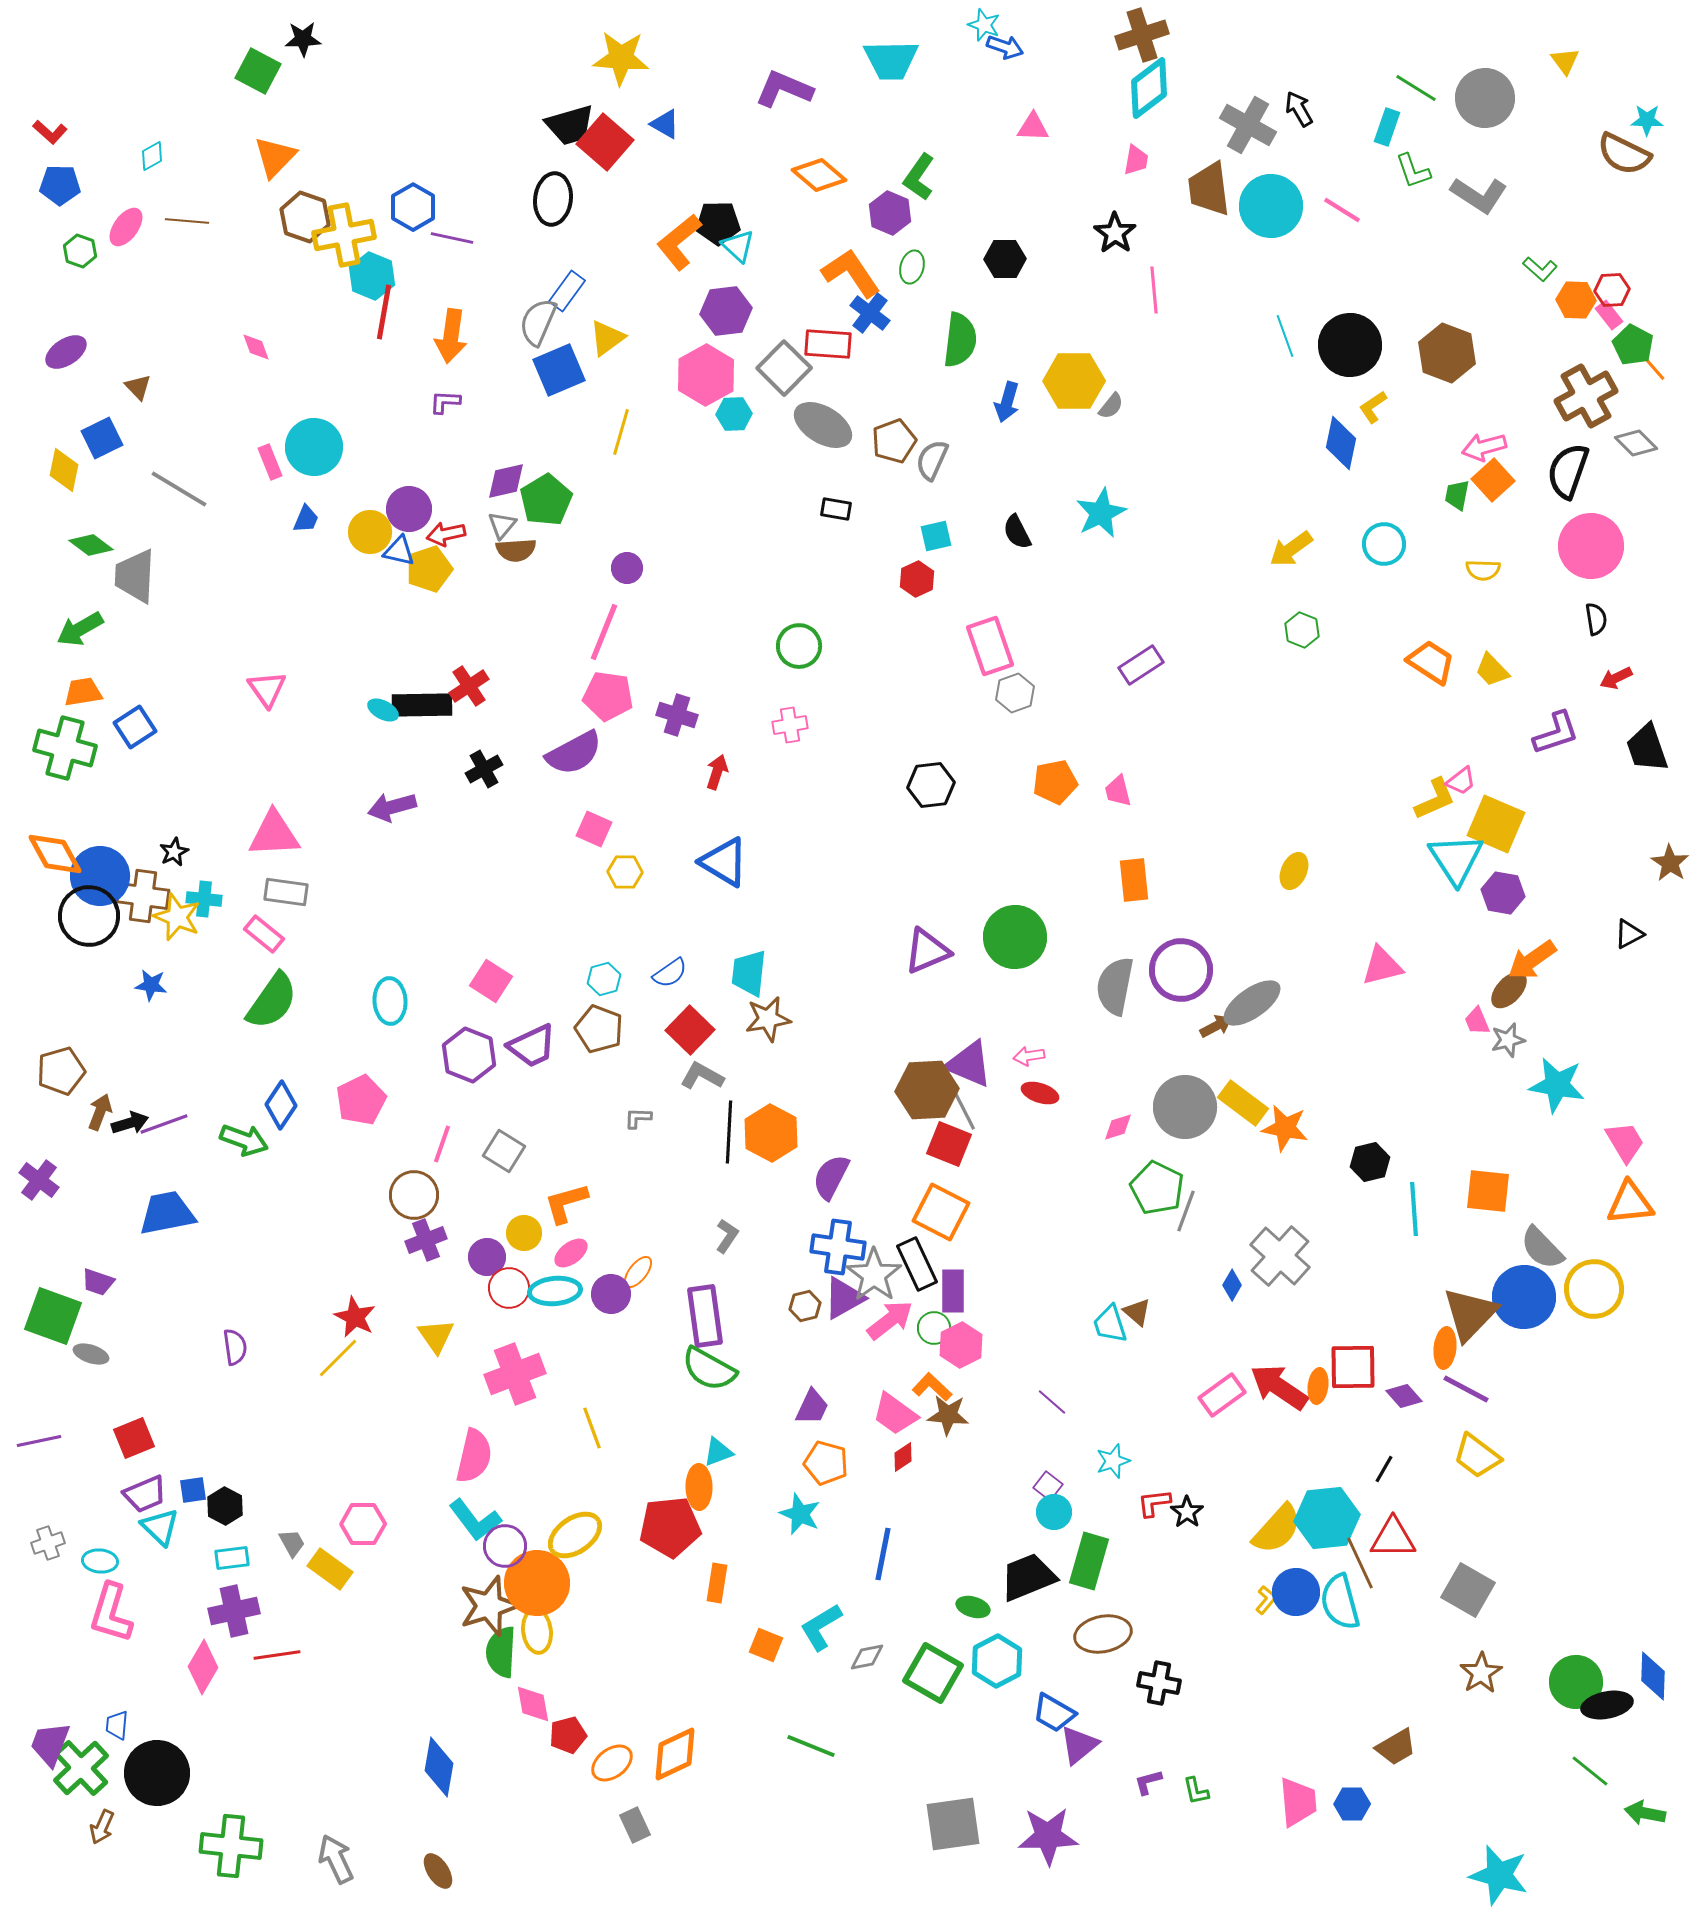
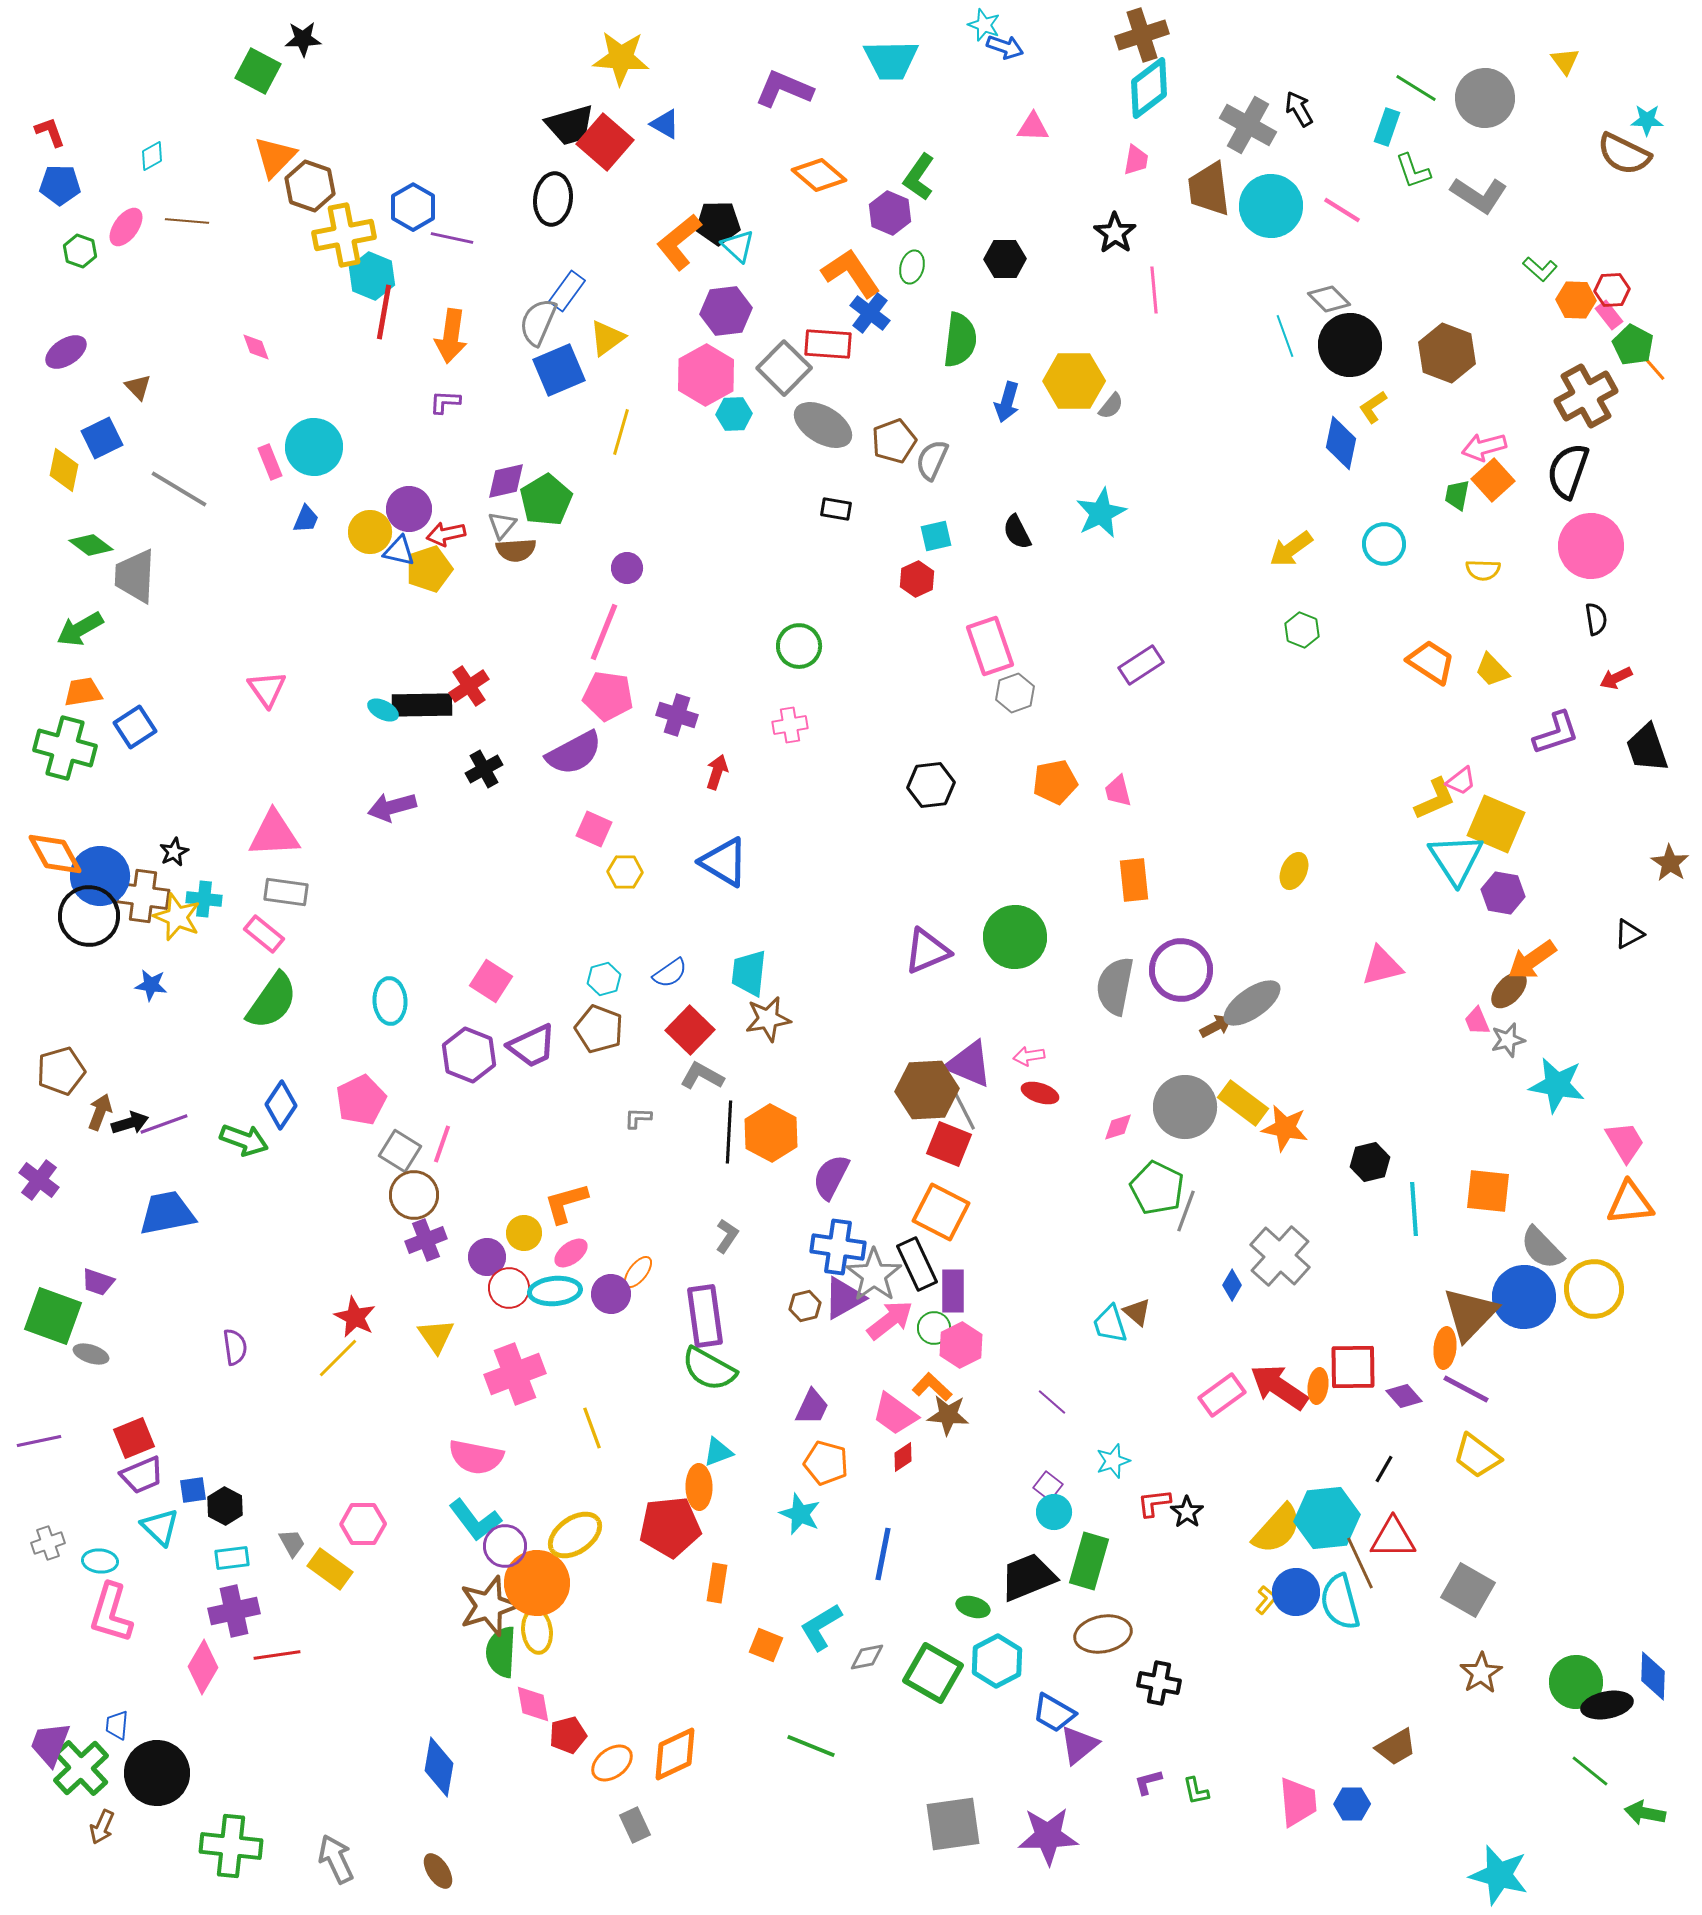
red L-shape at (50, 132): rotated 152 degrees counterclockwise
brown hexagon at (305, 217): moved 5 px right, 31 px up
gray diamond at (1636, 443): moved 307 px left, 144 px up
gray square at (504, 1151): moved 104 px left
pink semicircle at (474, 1456): moved 2 px right, 1 px down; rotated 88 degrees clockwise
purple trapezoid at (145, 1494): moved 3 px left, 19 px up
